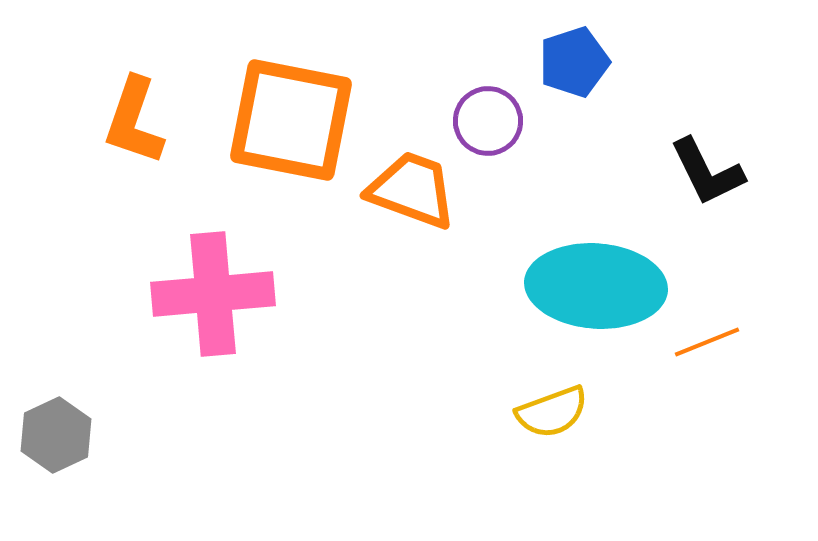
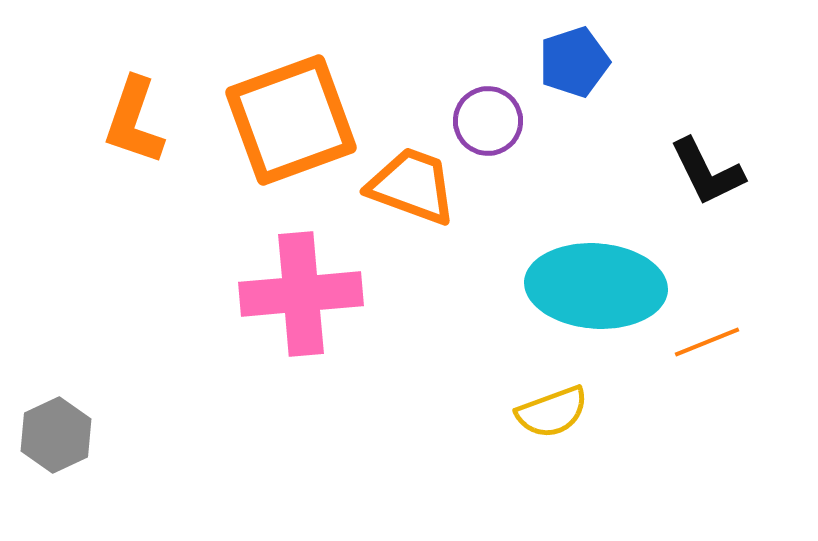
orange square: rotated 31 degrees counterclockwise
orange trapezoid: moved 4 px up
pink cross: moved 88 px right
